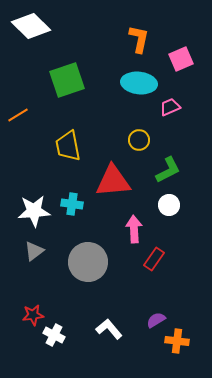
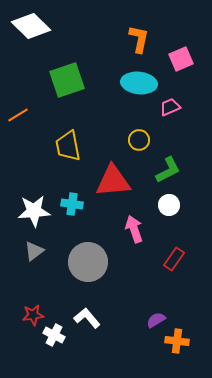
pink arrow: rotated 16 degrees counterclockwise
red rectangle: moved 20 px right
white L-shape: moved 22 px left, 11 px up
